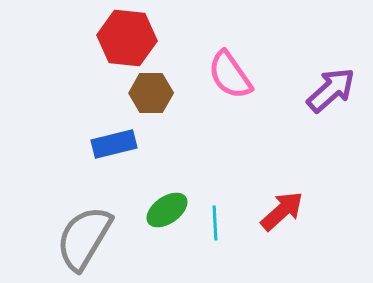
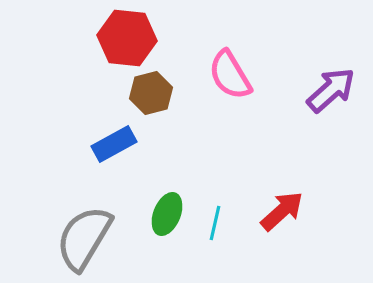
pink semicircle: rotated 4 degrees clockwise
brown hexagon: rotated 15 degrees counterclockwise
blue rectangle: rotated 15 degrees counterclockwise
green ellipse: moved 4 px down; rotated 33 degrees counterclockwise
cyan line: rotated 16 degrees clockwise
